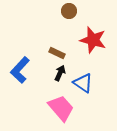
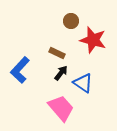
brown circle: moved 2 px right, 10 px down
black arrow: moved 1 px right; rotated 14 degrees clockwise
